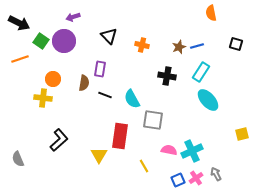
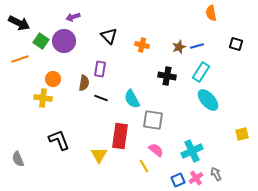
black line: moved 4 px left, 3 px down
black L-shape: rotated 70 degrees counterclockwise
pink semicircle: moved 13 px left; rotated 28 degrees clockwise
